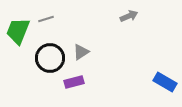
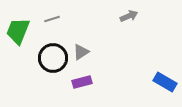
gray line: moved 6 px right
black circle: moved 3 px right
purple rectangle: moved 8 px right
